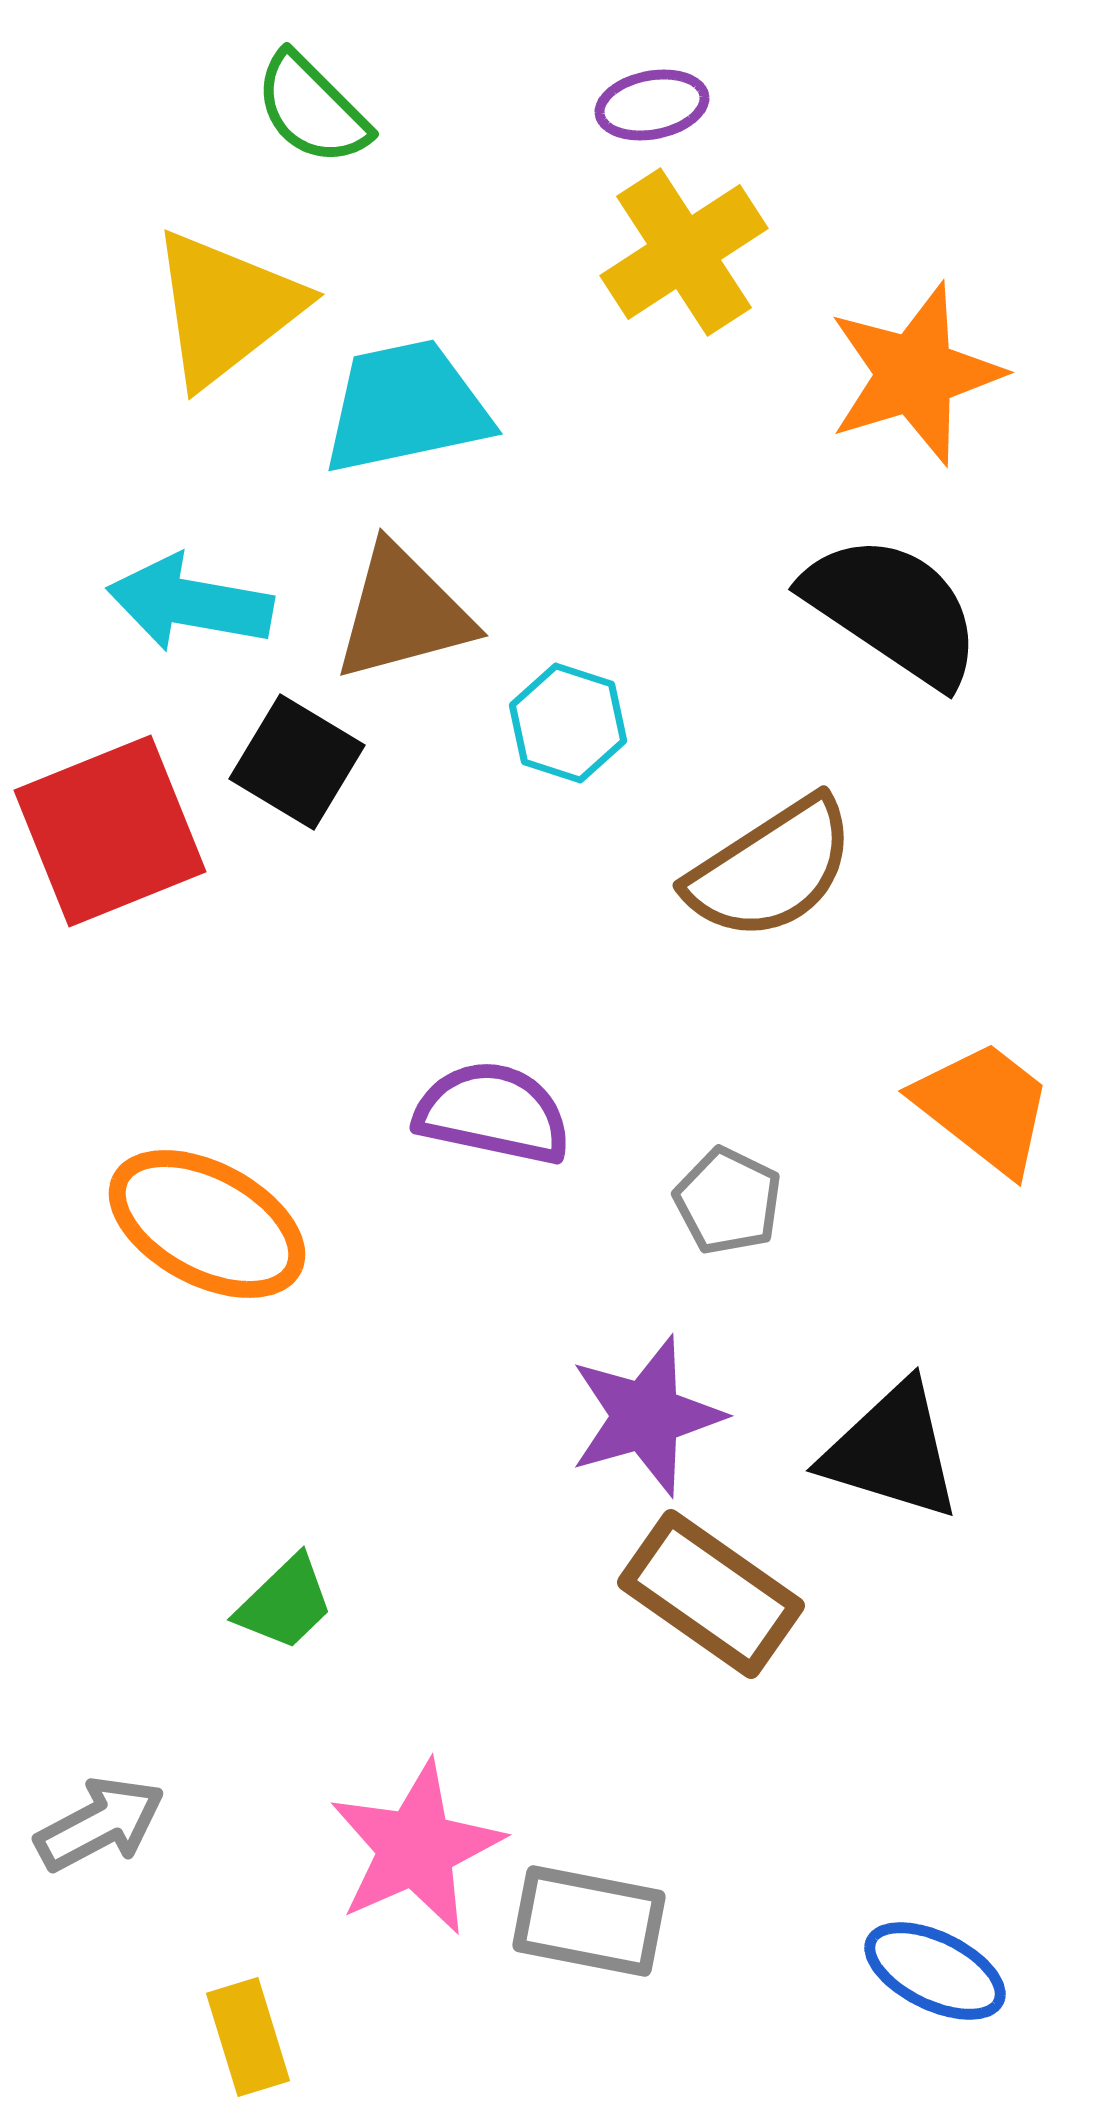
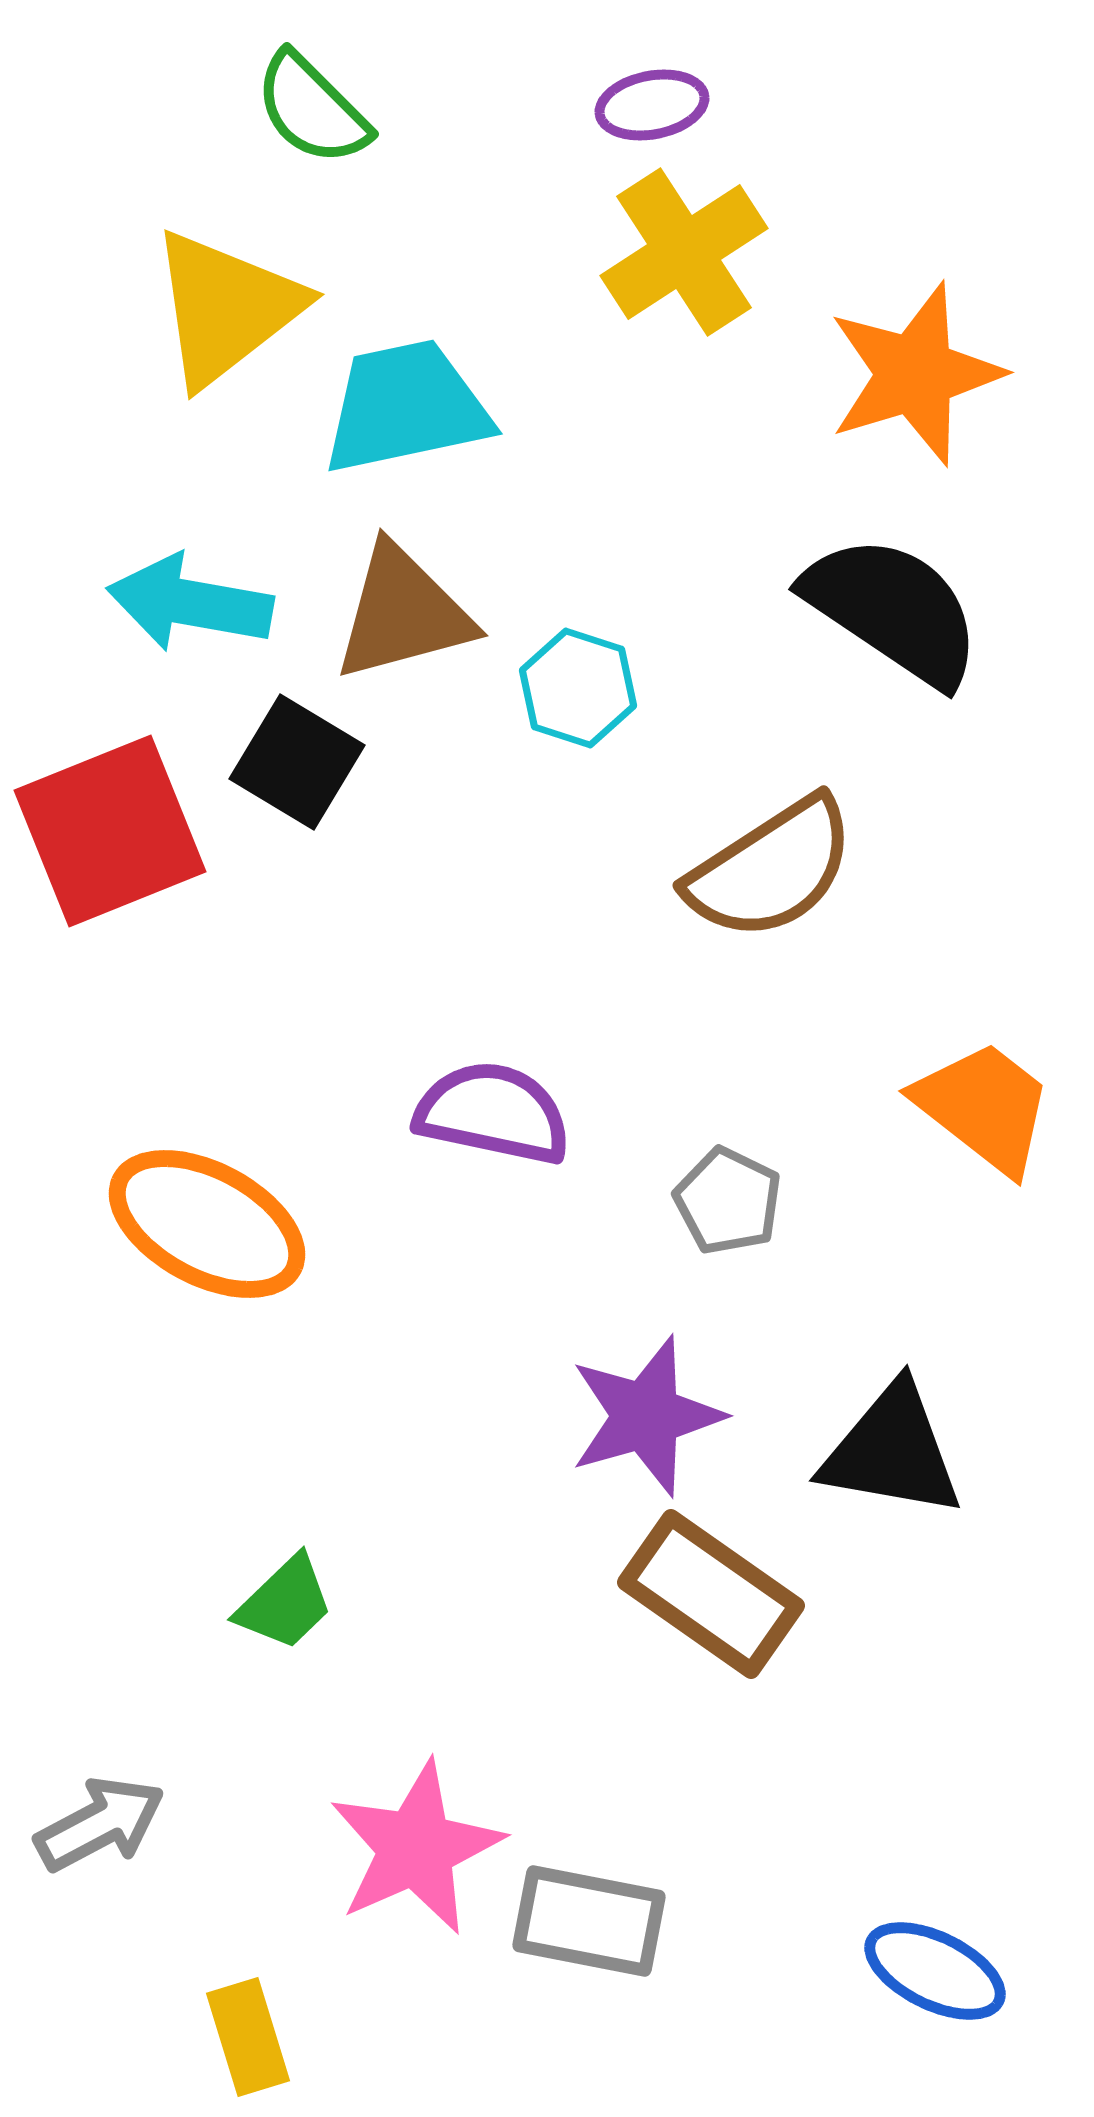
cyan hexagon: moved 10 px right, 35 px up
black triangle: rotated 7 degrees counterclockwise
